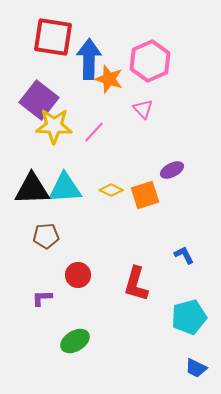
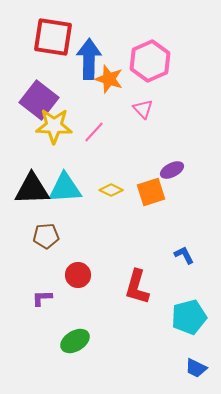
orange square: moved 6 px right, 3 px up
red L-shape: moved 1 px right, 3 px down
